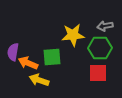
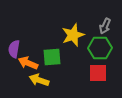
gray arrow: rotated 56 degrees counterclockwise
yellow star: rotated 15 degrees counterclockwise
purple semicircle: moved 1 px right, 3 px up
